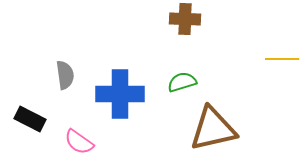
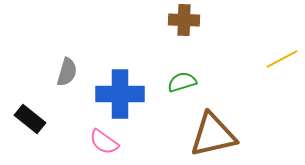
brown cross: moved 1 px left, 1 px down
yellow line: rotated 28 degrees counterclockwise
gray semicircle: moved 2 px right, 3 px up; rotated 24 degrees clockwise
black rectangle: rotated 12 degrees clockwise
brown triangle: moved 6 px down
pink semicircle: moved 25 px right
